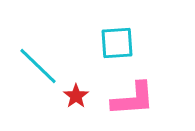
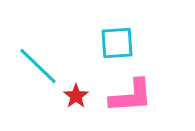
pink L-shape: moved 2 px left, 3 px up
